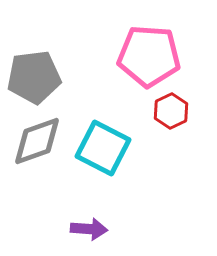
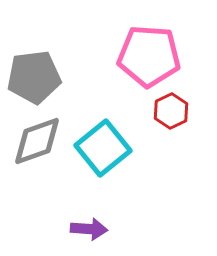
cyan square: rotated 24 degrees clockwise
